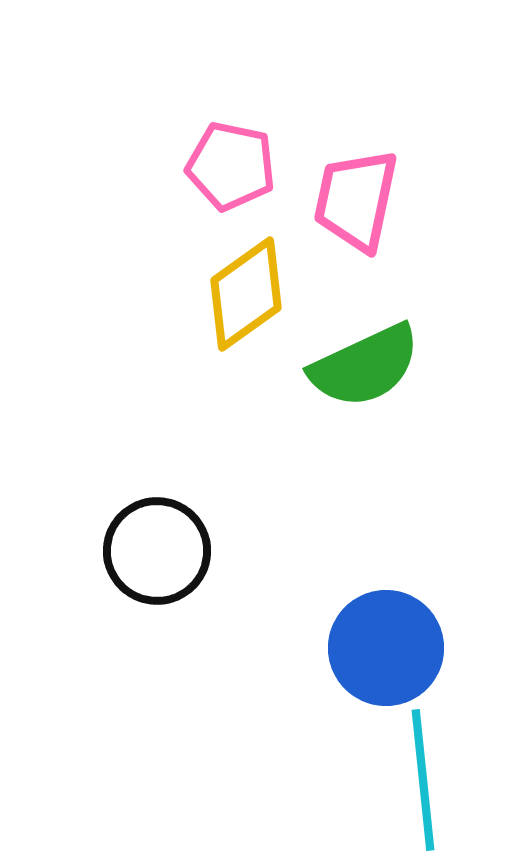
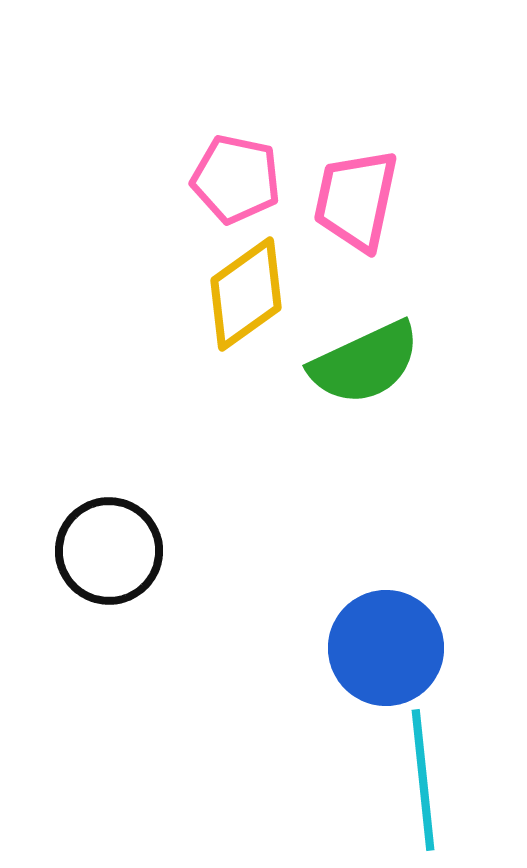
pink pentagon: moved 5 px right, 13 px down
green semicircle: moved 3 px up
black circle: moved 48 px left
